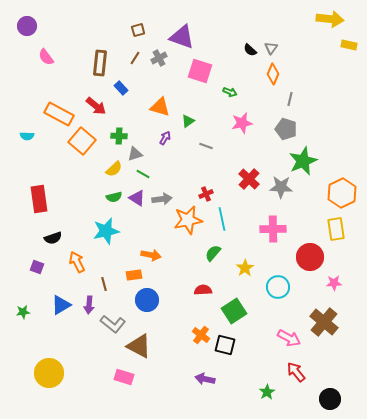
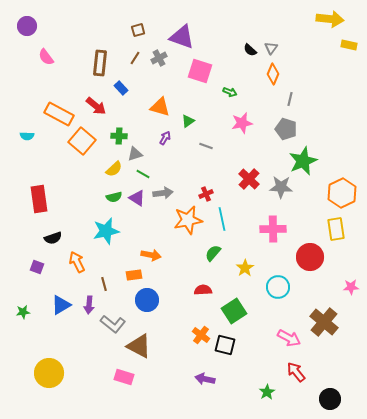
gray arrow at (162, 199): moved 1 px right, 6 px up
pink star at (334, 283): moved 17 px right, 4 px down
